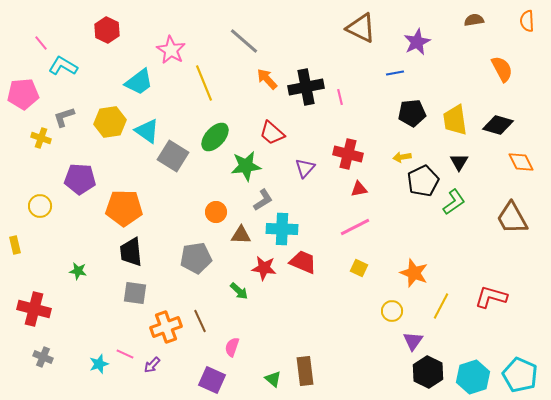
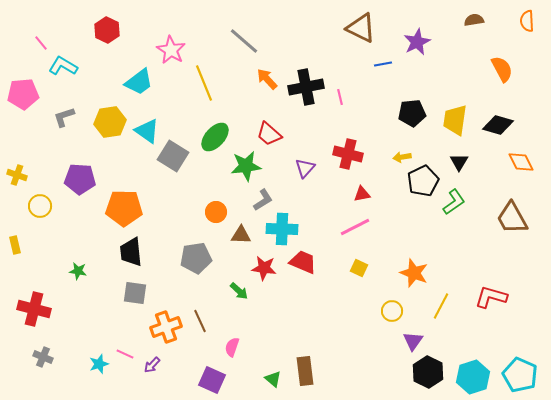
blue line at (395, 73): moved 12 px left, 9 px up
yellow trapezoid at (455, 120): rotated 16 degrees clockwise
red trapezoid at (272, 133): moved 3 px left, 1 px down
yellow cross at (41, 138): moved 24 px left, 37 px down
red triangle at (359, 189): moved 3 px right, 5 px down
